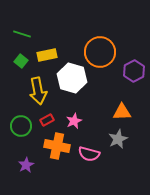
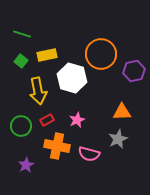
orange circle: moved 1 px right, 2 px down
purple hexagon: rotated 15 degrees clockwise
pink star: moved 3 px right, 1 px up
